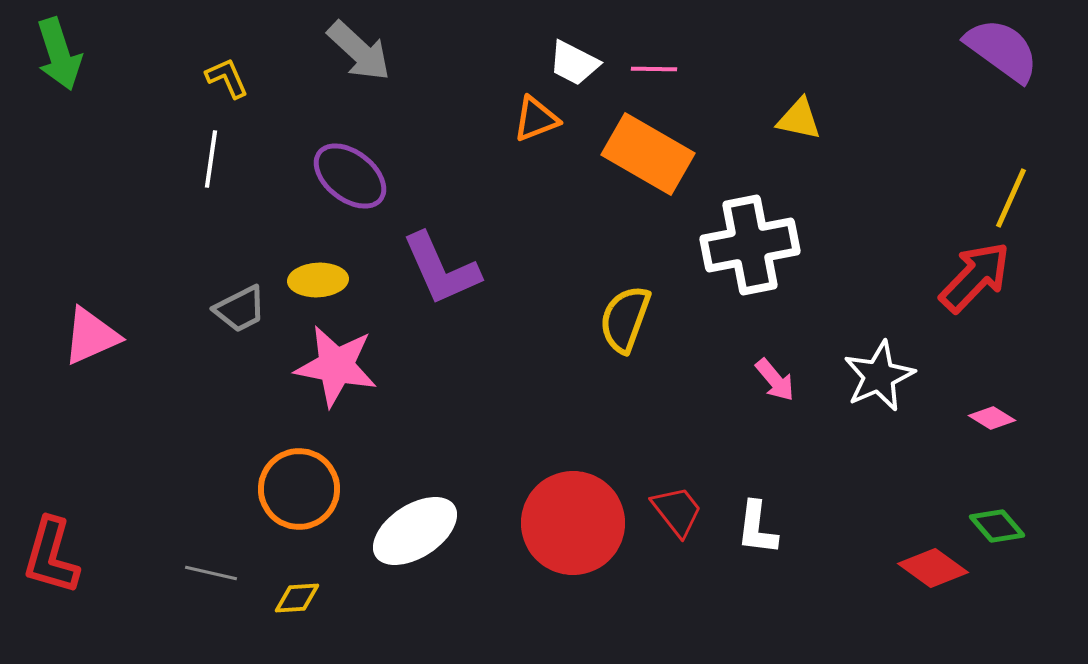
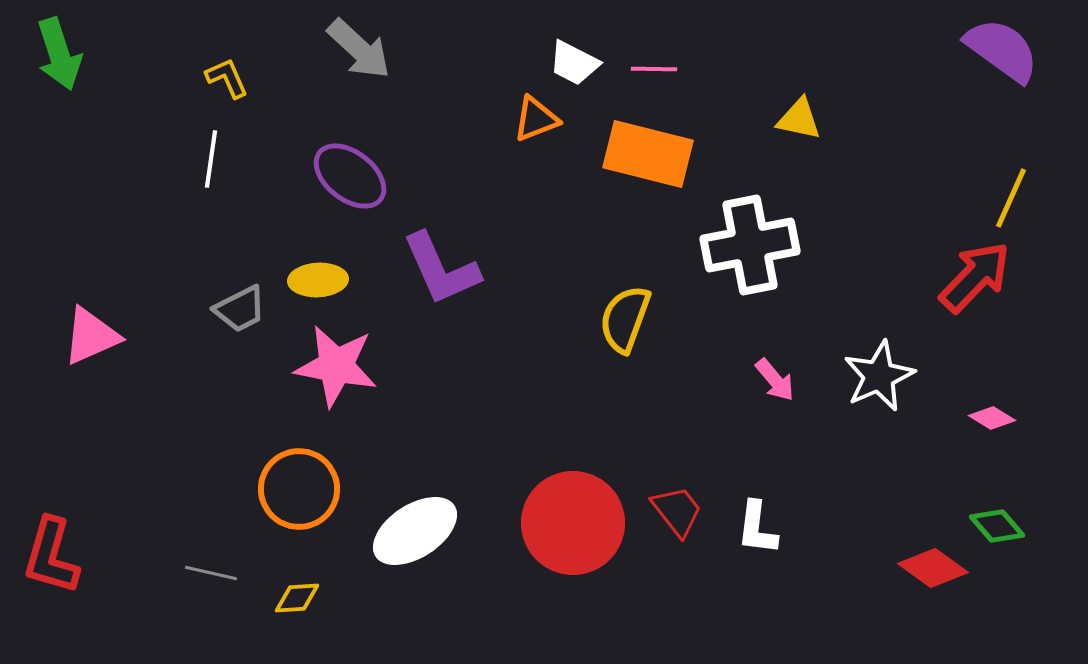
gray arrow: moved 2 px up
orange rectangle: rotated 16 degrees counterclockwise
